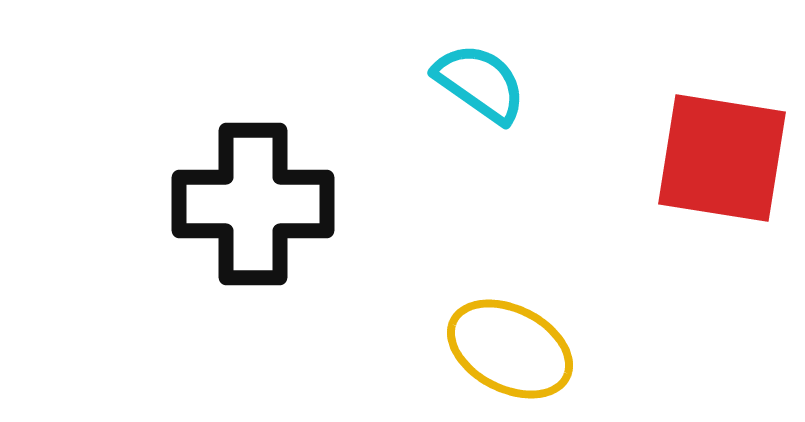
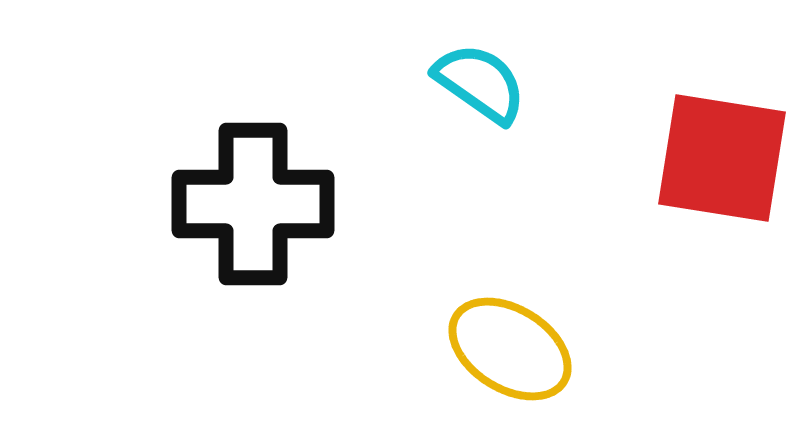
yellow ellipse: rotated 5 degrees clockwise
